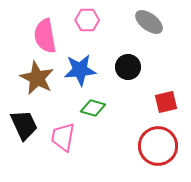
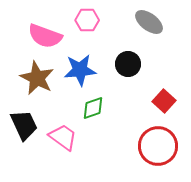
pink semicircle: rotated 60 degrees counterclockwise
black circle: moved 3 px up
red square: moved 2 px left, 1 px up; rotated 35 degrees counterclockwise
green diamond: rotated 35 degrees counterclockwise
pink trapezoid: rotated 116 degrees clockwise
